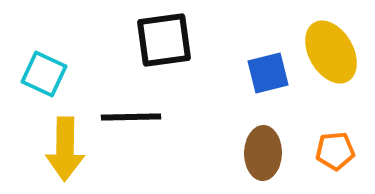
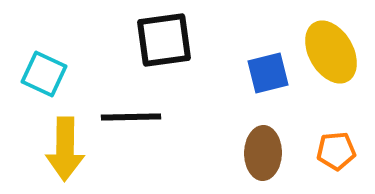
orange pentagon: moved 1 px right
